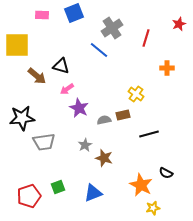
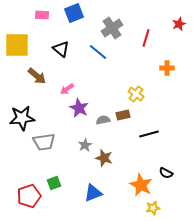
blue line: moved 1 px left, 2 px down
black triangle: moved 17 px up; rotated 24 degrees clockwise
gray semicircle: moved 1 px left
green square: moved 4 px left, 4 px up
